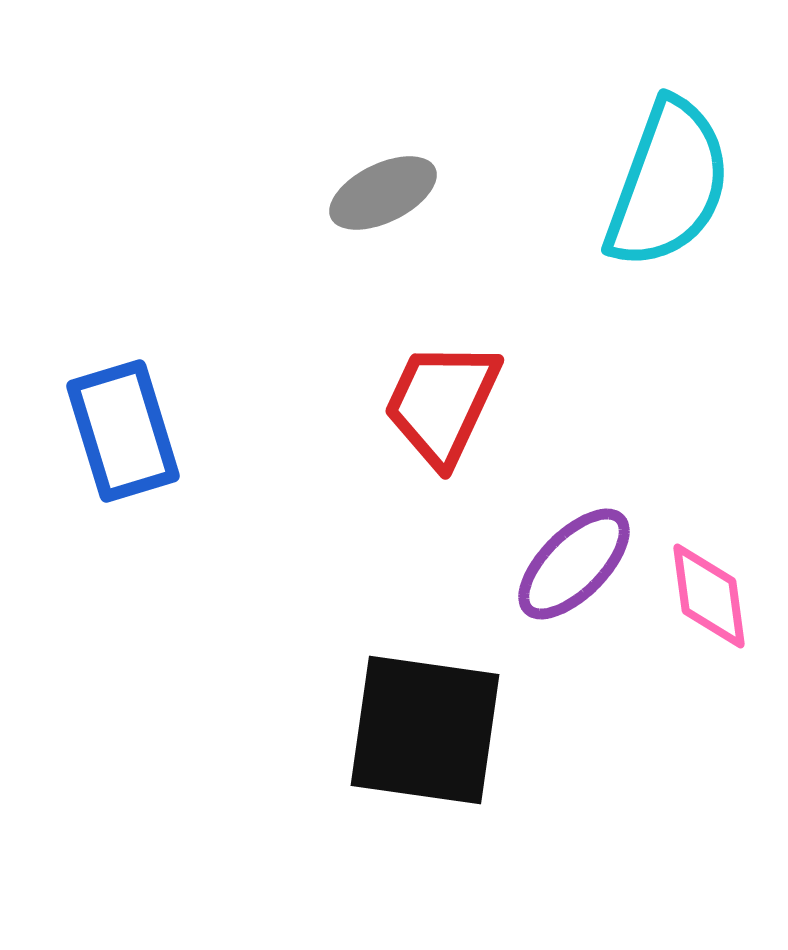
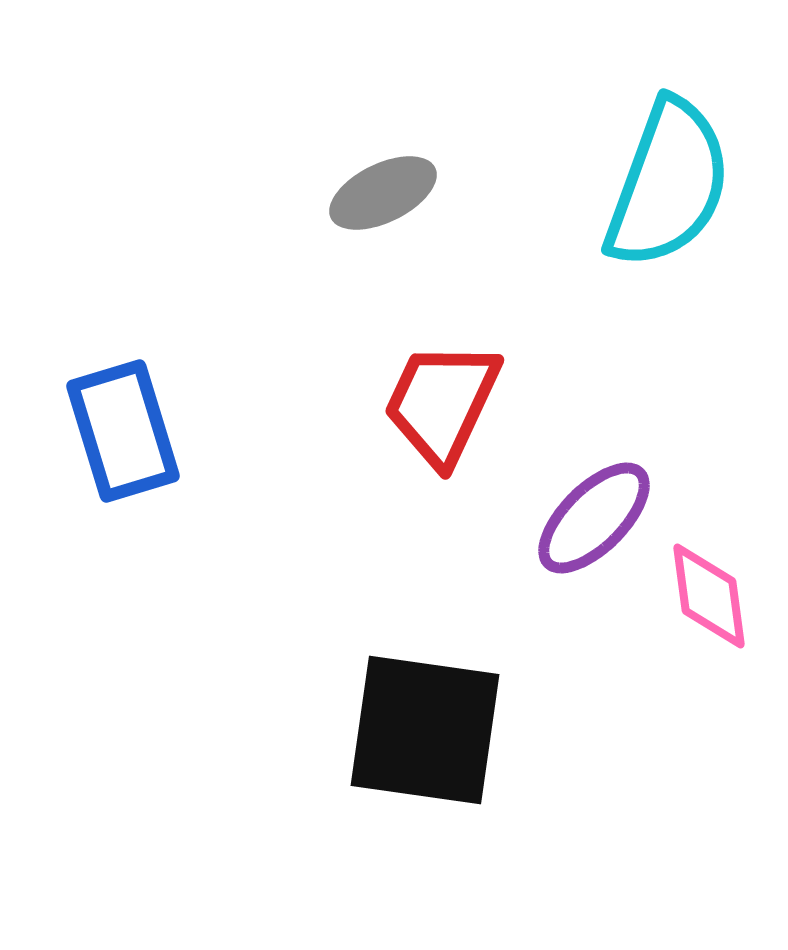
purple ellipse: moved 20 px right, 46 px up
